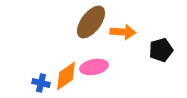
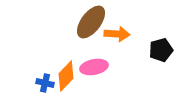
orange arrow: moved 6 px left, 2 px down
orange diamond: rotated 12 degrees counterclockwise
blue cross: moved 4 px right
